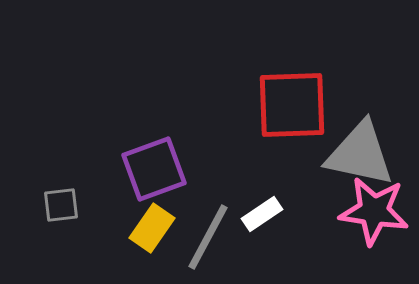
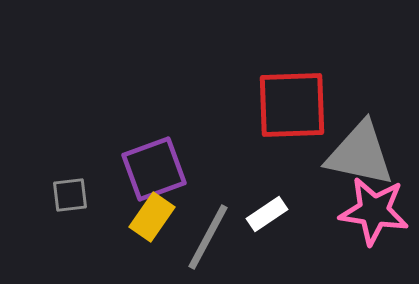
gray square: moved 9 px right, 10 px up
white rectangle: moved 5 px right
yellow rectangle: moved 11 px up
